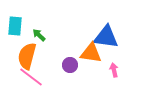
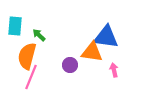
orange triangle: moved 1 px right, 1 px up
pink line: rotated 75 degrees clockwise
